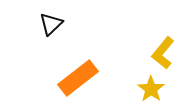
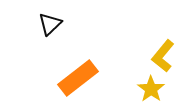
black triangle: moved 1 px left
yellow L-shape: moved 3 px down
